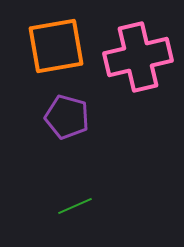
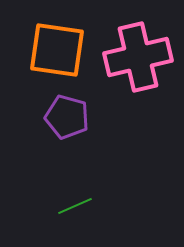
orange square: moved 1 px right, 4 px down; rotated 18 degrees clockwise
